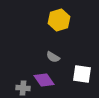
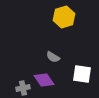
yellow hexagon: moved 5 px right, 3 px up
gray cross: rotated 16 degrees counterclockwise
